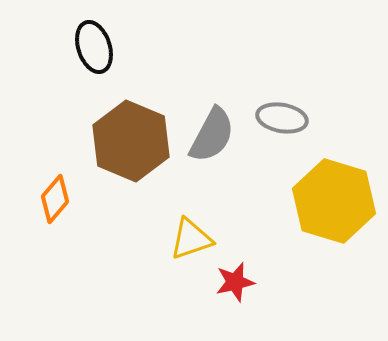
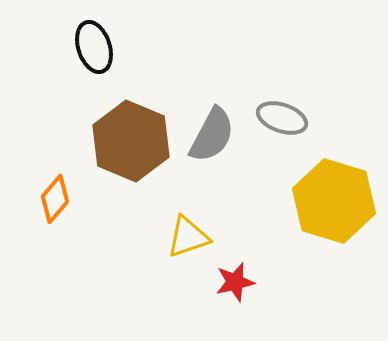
gray ellipse: rotated 9 degrees clockwise
yellow triangle: moved 3 px left, 2 px up
